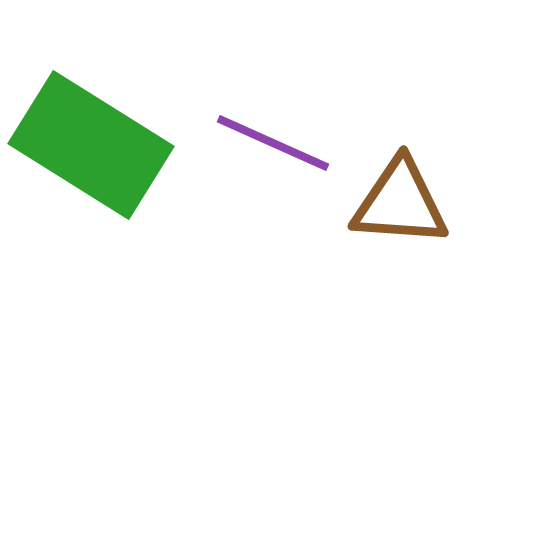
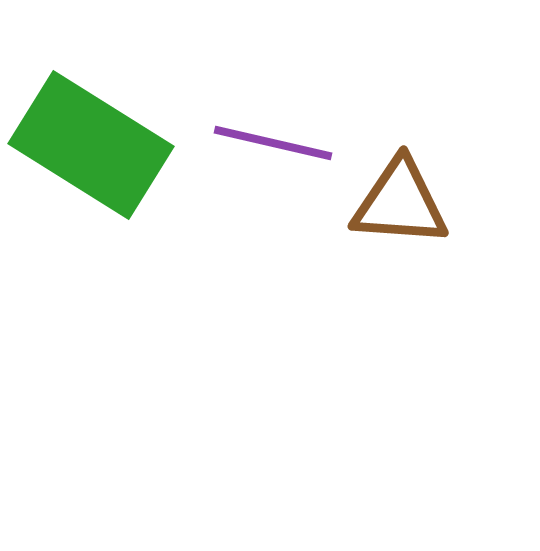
purple line: rotated 11 degrees counterclockwise
